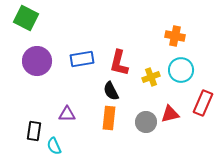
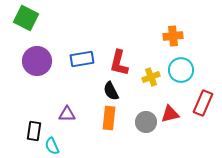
orange cross: moved 2 px left; rotated 18 degrees counterclockwise
cyan semicircle: moved 2 px left
